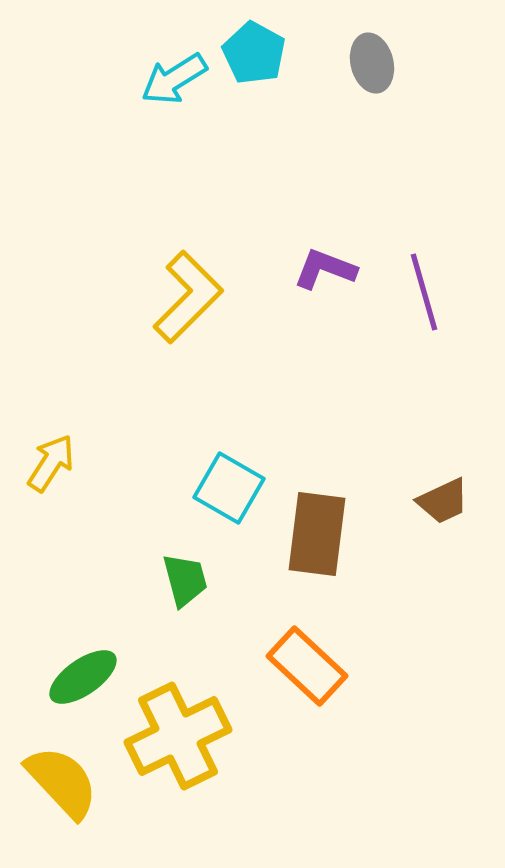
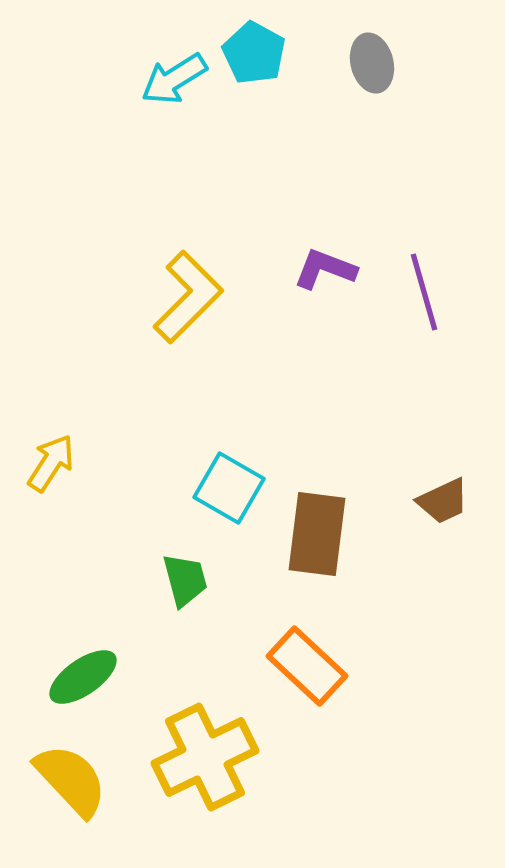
yellow cross: moved 27 px right, 21 px down
yellow semicircle: moved 9 px right, 2 px up
